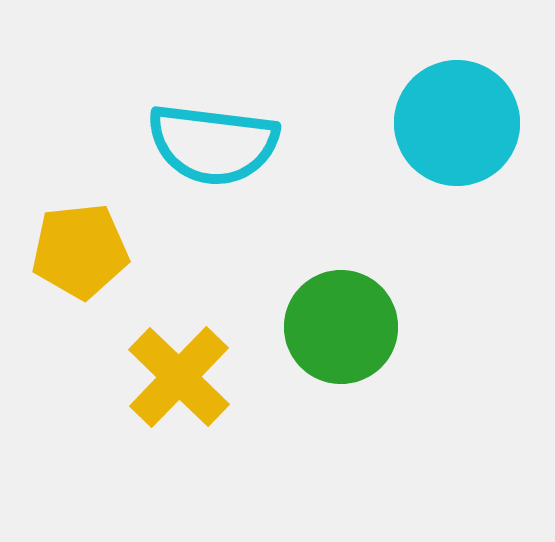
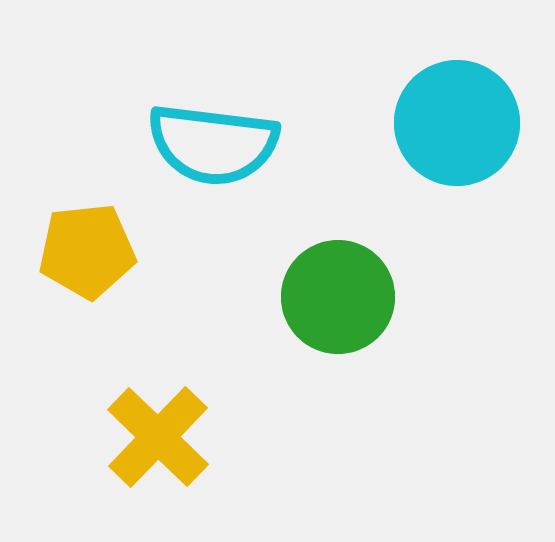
yellow pentagon: moved 7 px right
green circle: moved 3 px left, 30 px up
yellow cross: moved 21 px left, 60 px down
